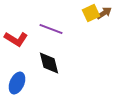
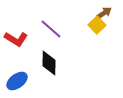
yellow square: moved 6 px right, 12 px down; rotated 18 degrees counterclockwise
purple line: rotated 20 degrees clockwise
black diamond: rotated 15 degrees clockwise
blue ellipse: moved 2 px up; rotated 30 degrees clockwise
